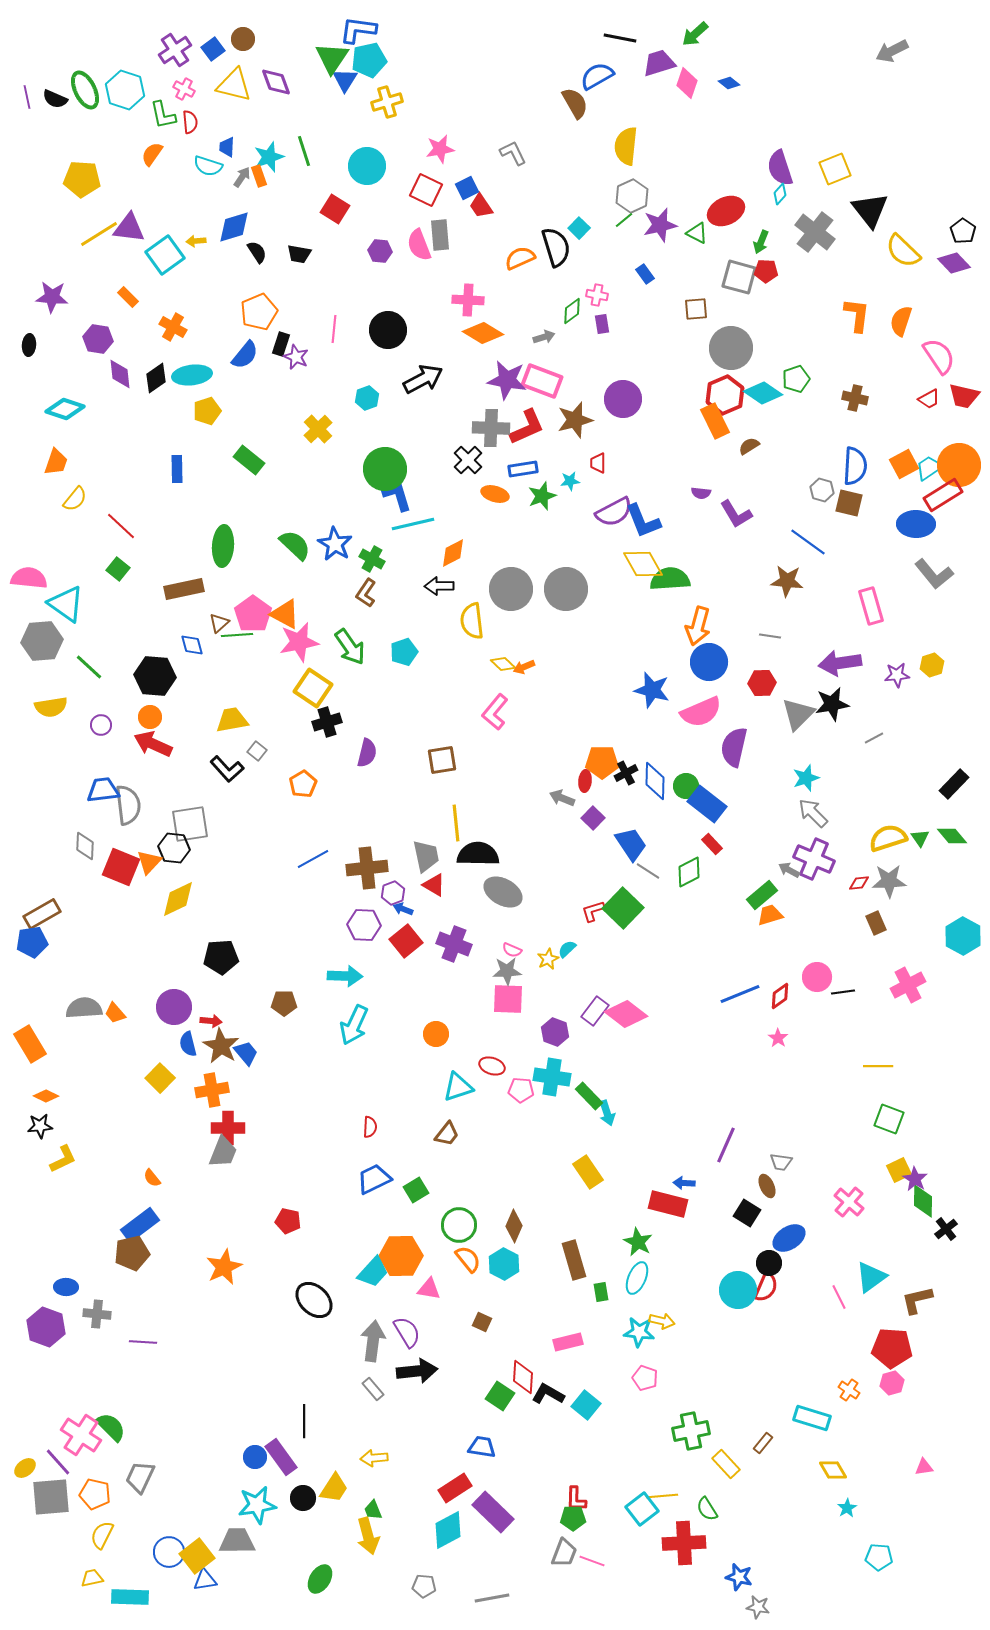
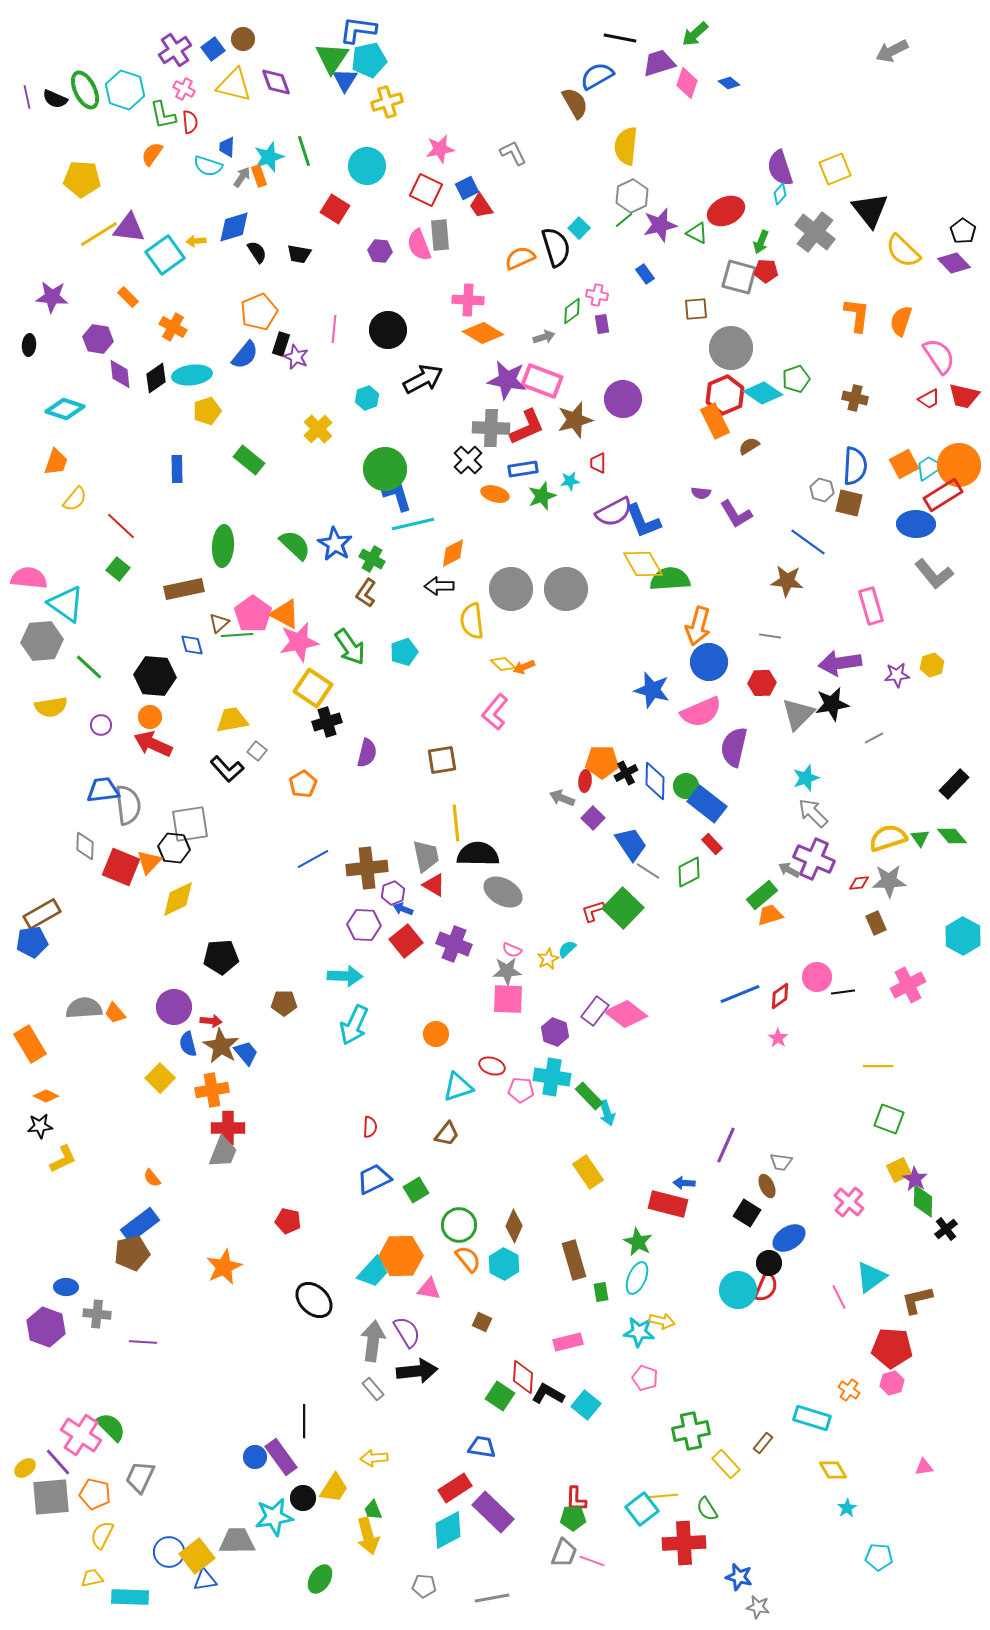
cyan star at (257, 1505): moved 17 px right, 12 px down
